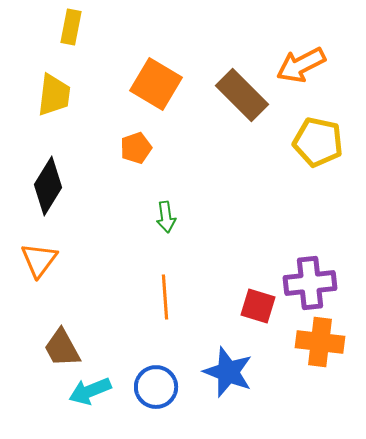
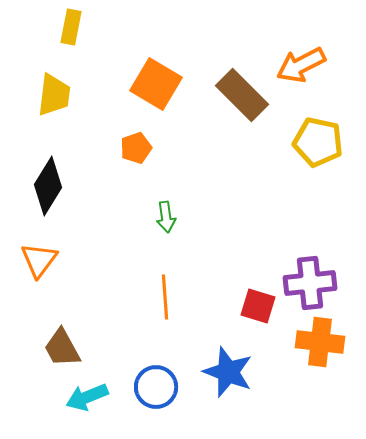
cyan arrow: moved 3 px left, 6 px down
